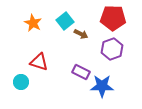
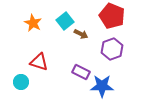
red pentagon: moved 1 px left, 2 px up; rotated 20 degrees clockwise
